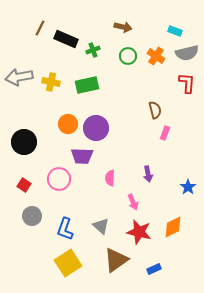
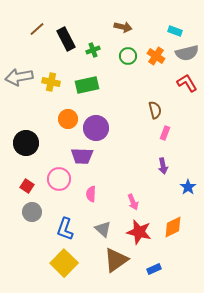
brown line: moved 3 px left, 1 px down; rotated 21 degrees clockwise
black rectangle: rotated 40 degrees clockwise
red L-shape: rotated 35 degrees counterclockwise
orange circle: moved 5 px up
black circle: moved 2 px right, 1 px down
purple arrow: moved 15 px right, 8 px up
pink semicircle: moved 19 px left, 16 px down
red square: moved 3 px right, 1 px down
gray circle: moved 4 px up
gray triangle: moved 2 px right, 3 px down
yellow square: moved 4 px left; rotated 12 degrees counterclockwise
